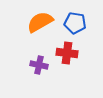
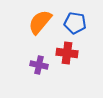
orange semicircle: rotated 20 degrees counterclockwise
